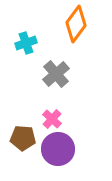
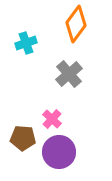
gray cross: moved 13 px right
purple circle: moved 1 px right, 3 px down
